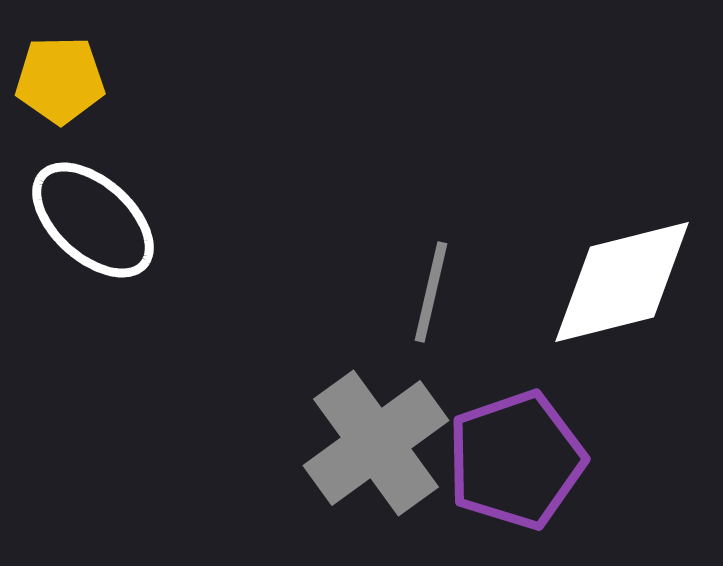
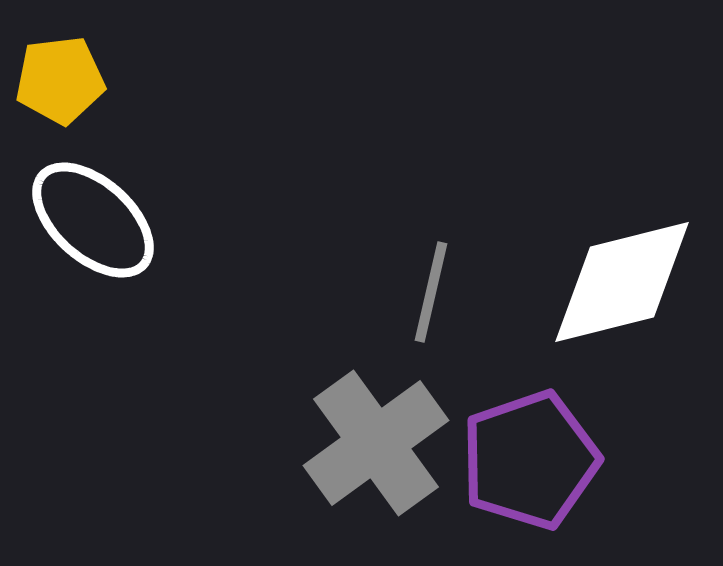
yellow pentagon: rotated 6 degrees counterclockwise
purple pentagon: moved 14 px right
